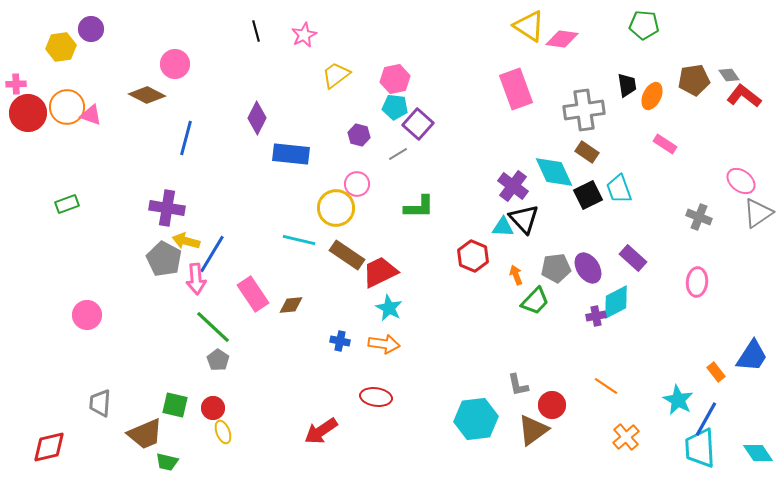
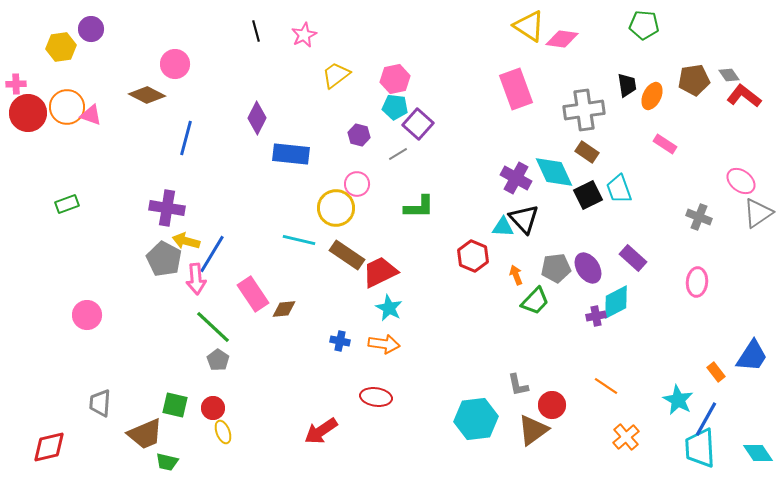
purple cross at (513, 186): moved 3 px right, 8 px up; rotated 8 degrees counterclockwise
brown diamond at (291, 305): moved 7 px left, 4 px down
